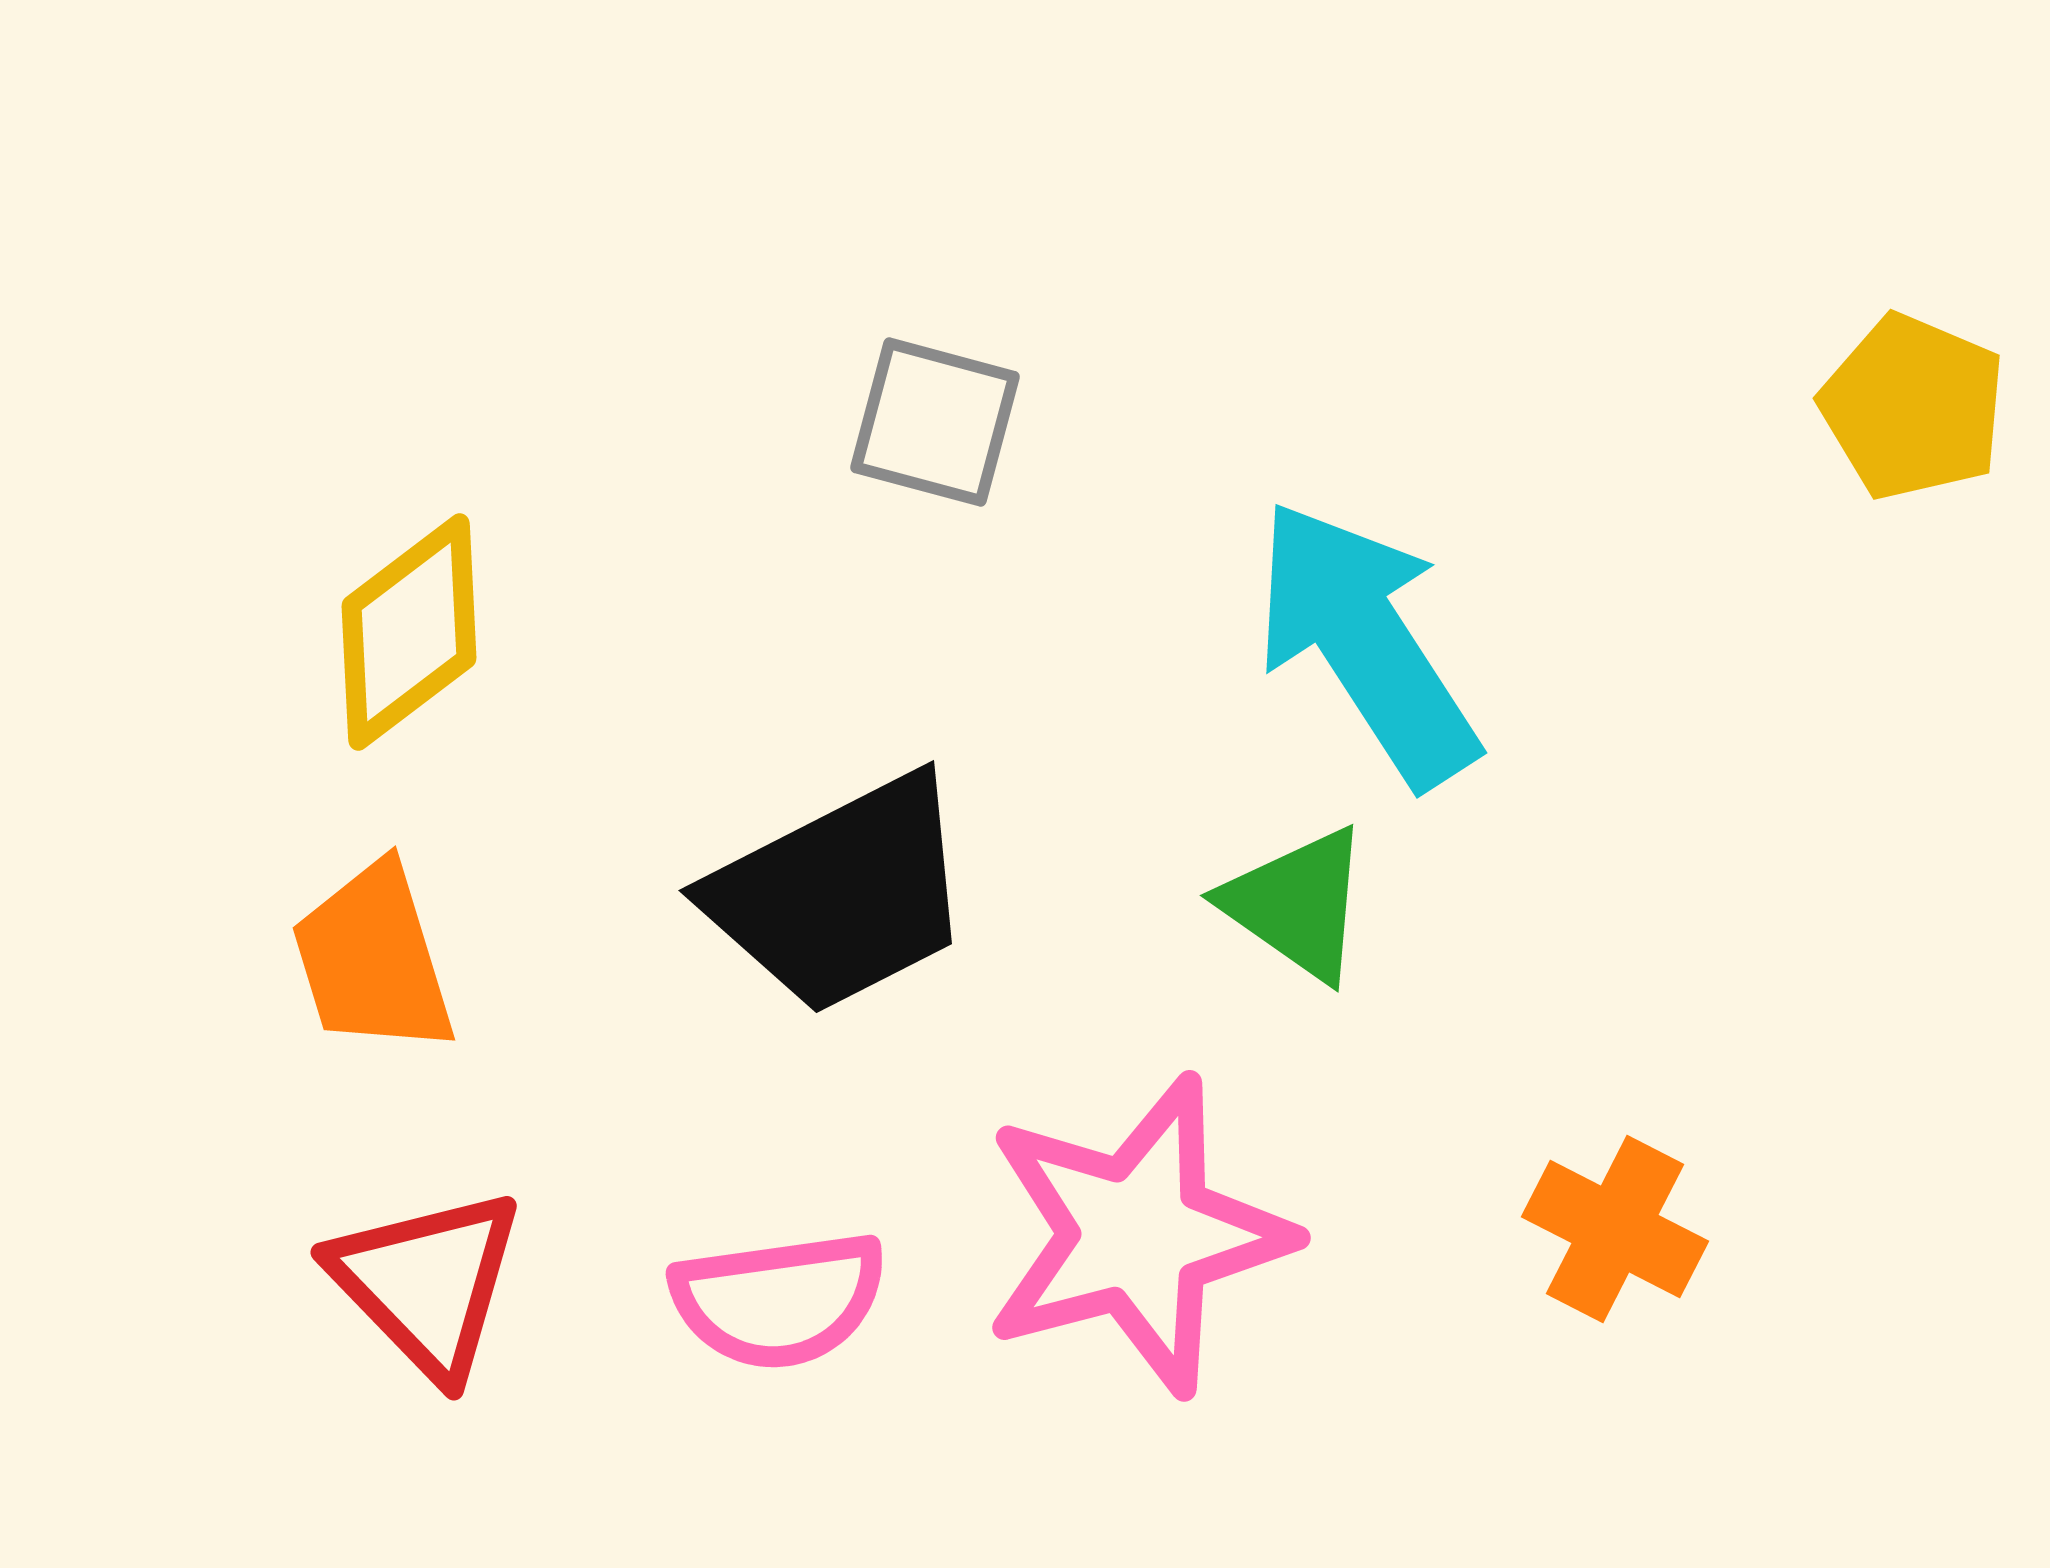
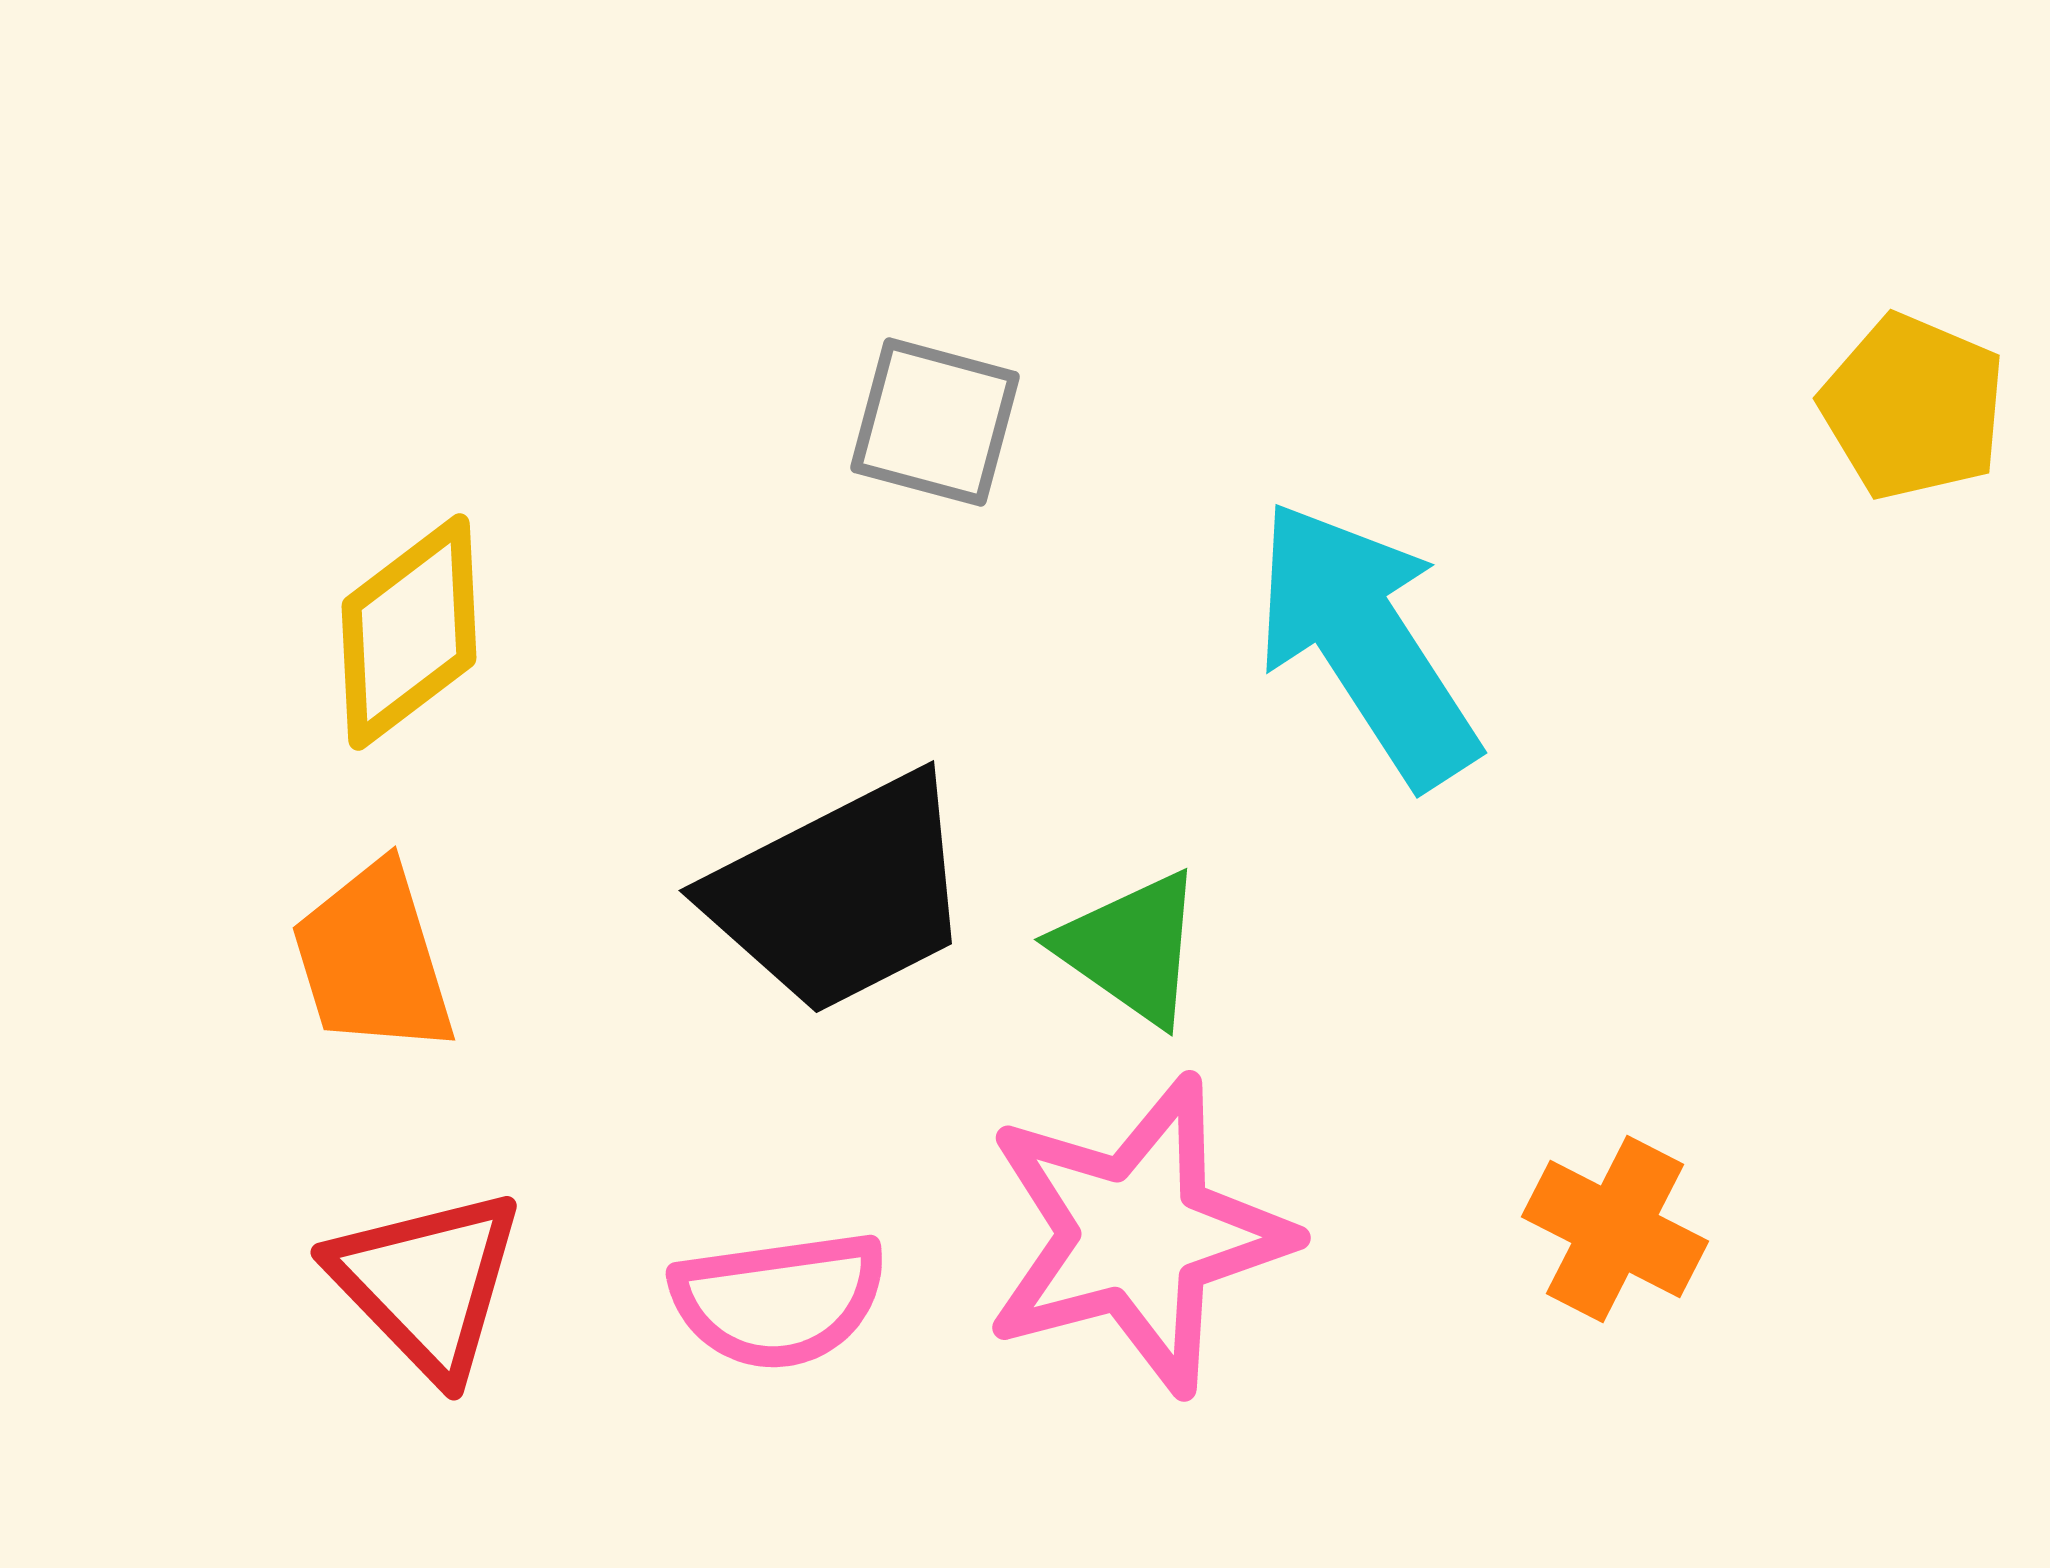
green triangle: moved 166 px left, 44 px down
